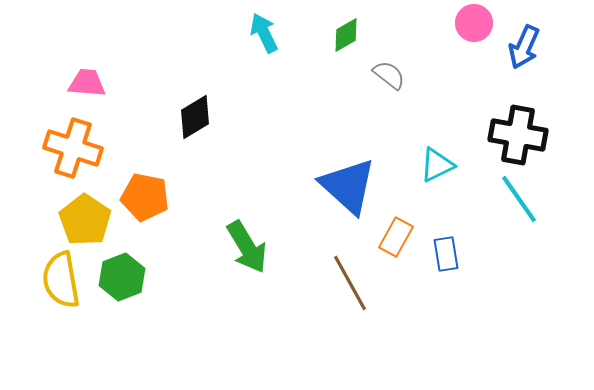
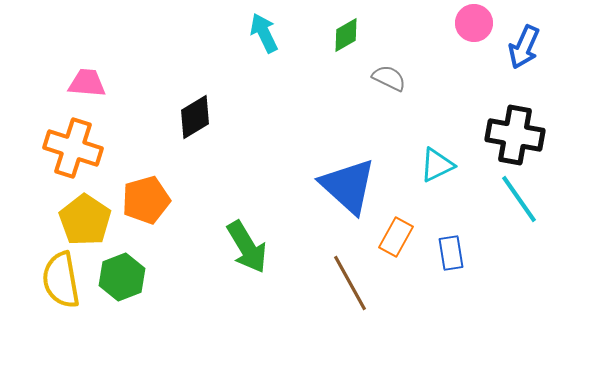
gray semicircle: moved 3 px down; rotated 12 degrees counterclockwise
black cross: moved 3 px left
orange pentagon: moved 1 px right, 3 px down; rotated 27 degrees counterclockwise
blue rectangle: moved 5 px right, 1 px up
